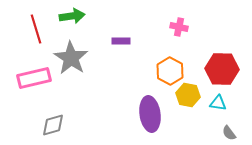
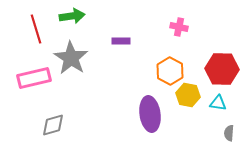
gray semicircle: rotated 42 degrees clockwise
